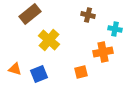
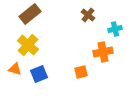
brown cross: rotated 24 degrees clockwise
cyan cross: rotated 24 degrees counterclockwise
yellow cross: moved 21 px left, 5 px down
